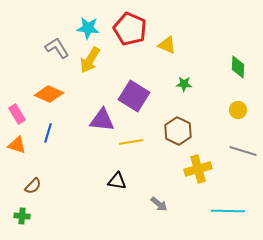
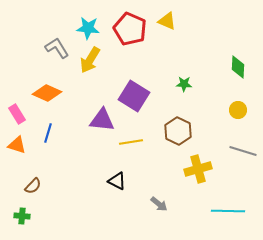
yellow triangle: moved 24 px up
orange diamond: moved 2 px left, 1 px up
black triangle: rotated 18 degrees clockwise
